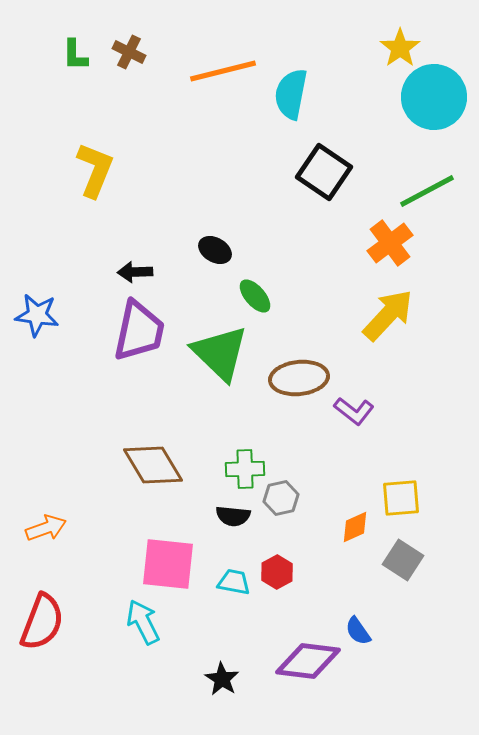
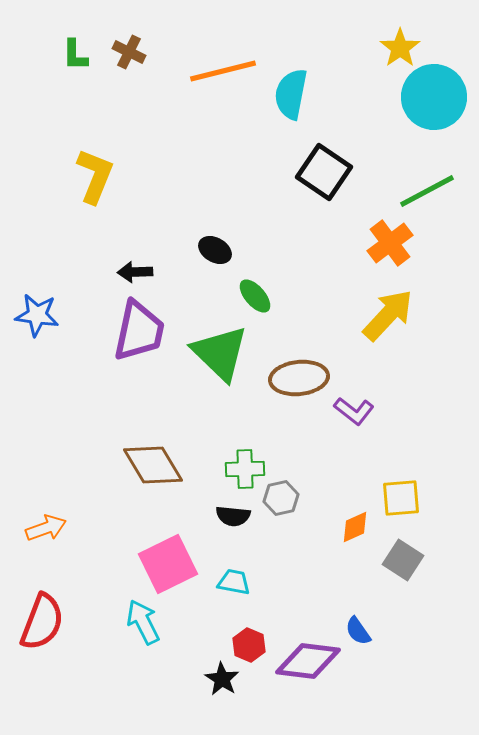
yellow L-shape: moved 6 px down
pink square: rotated 32 degrees counterclockwise
red hexagon: moved 28 px left, 73 px down; rotated 8 degrees counterclockwise
